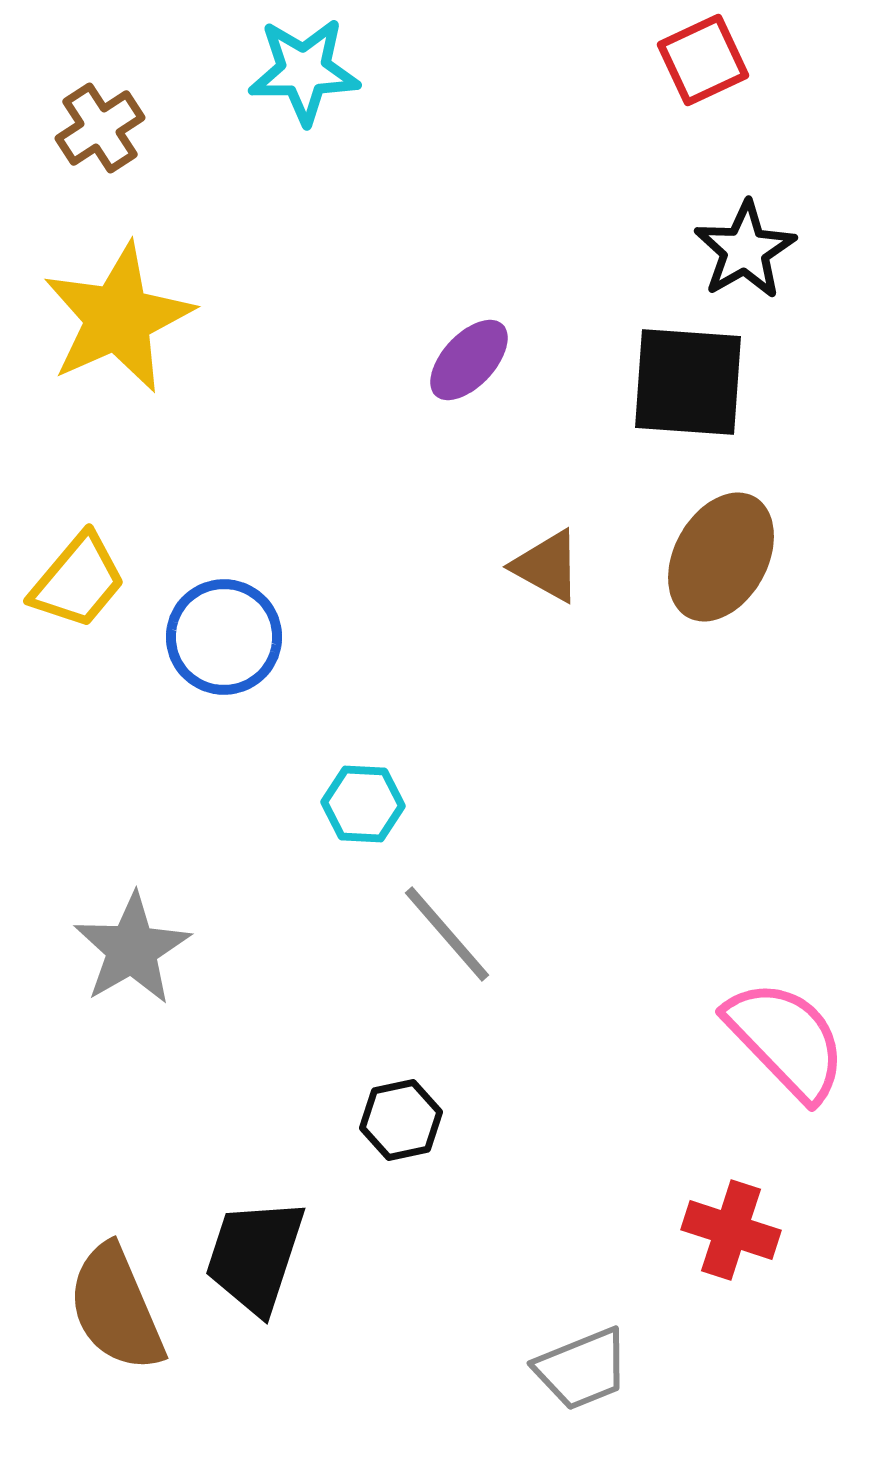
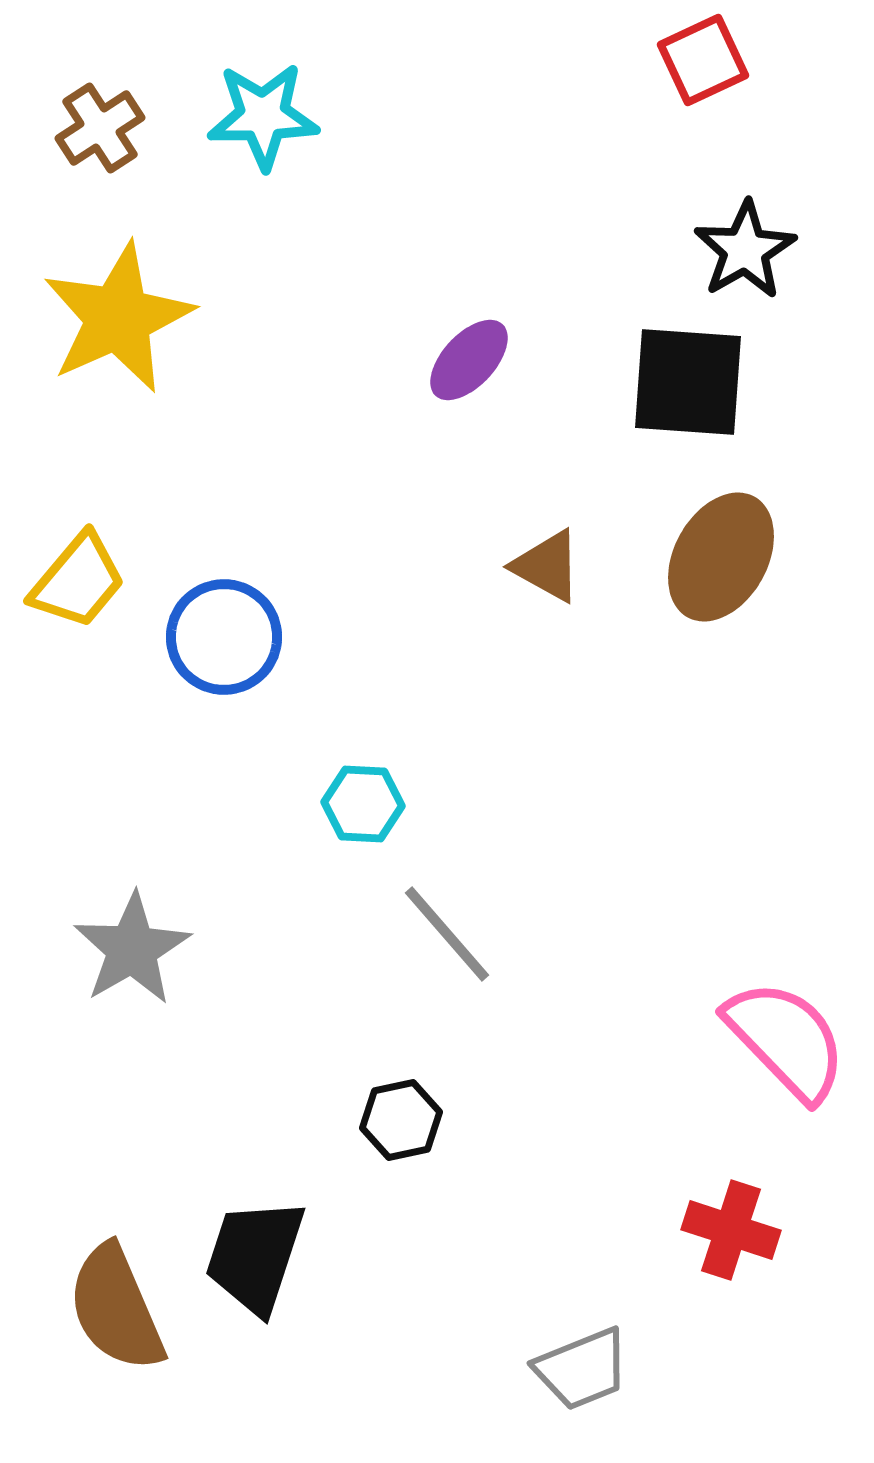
cyan star: moved 41 px left, 45 px down
